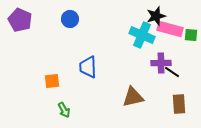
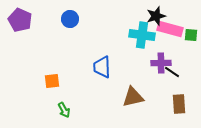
cyan cross: rotated 15 degrees counterclockwise
blue trapezoid: moved 14 px right
